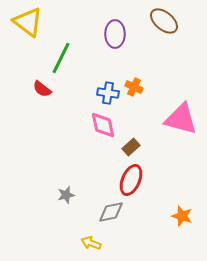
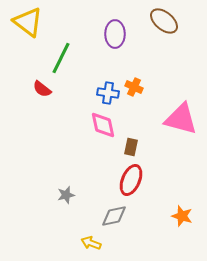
brown rectangle: rotated 36 degrees counterclockwise
gray diamond: moved 3 px right, 4 px down
